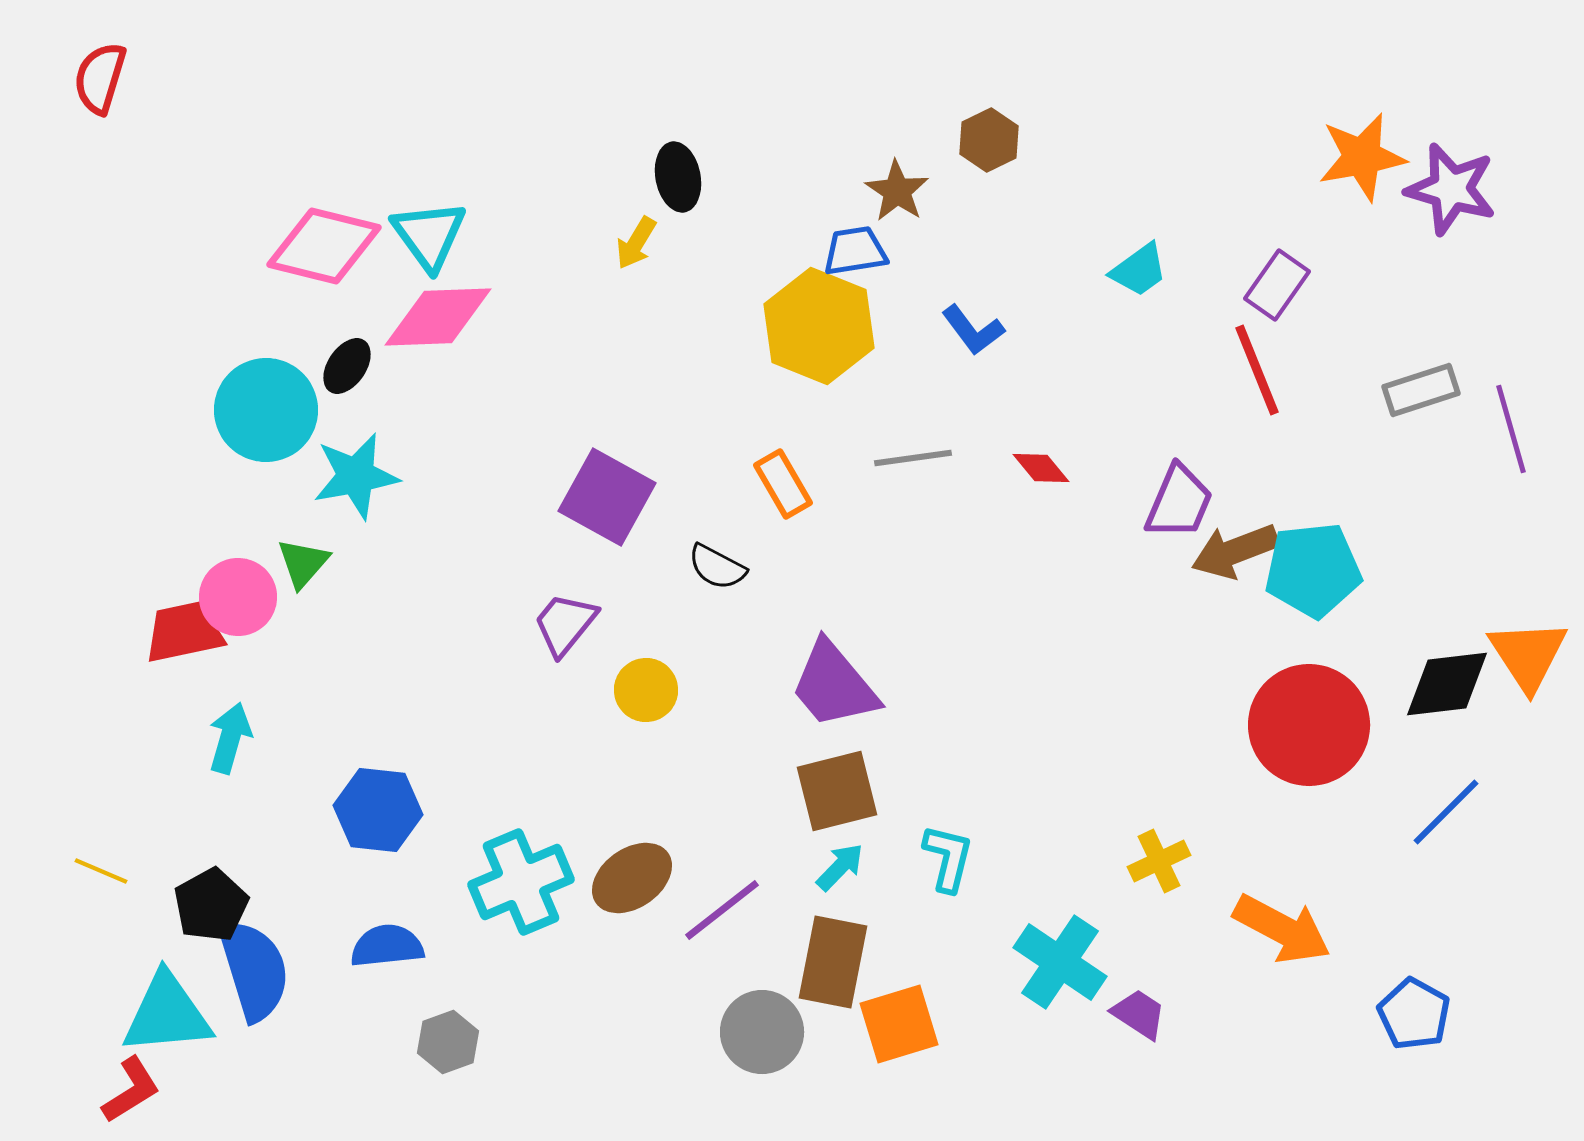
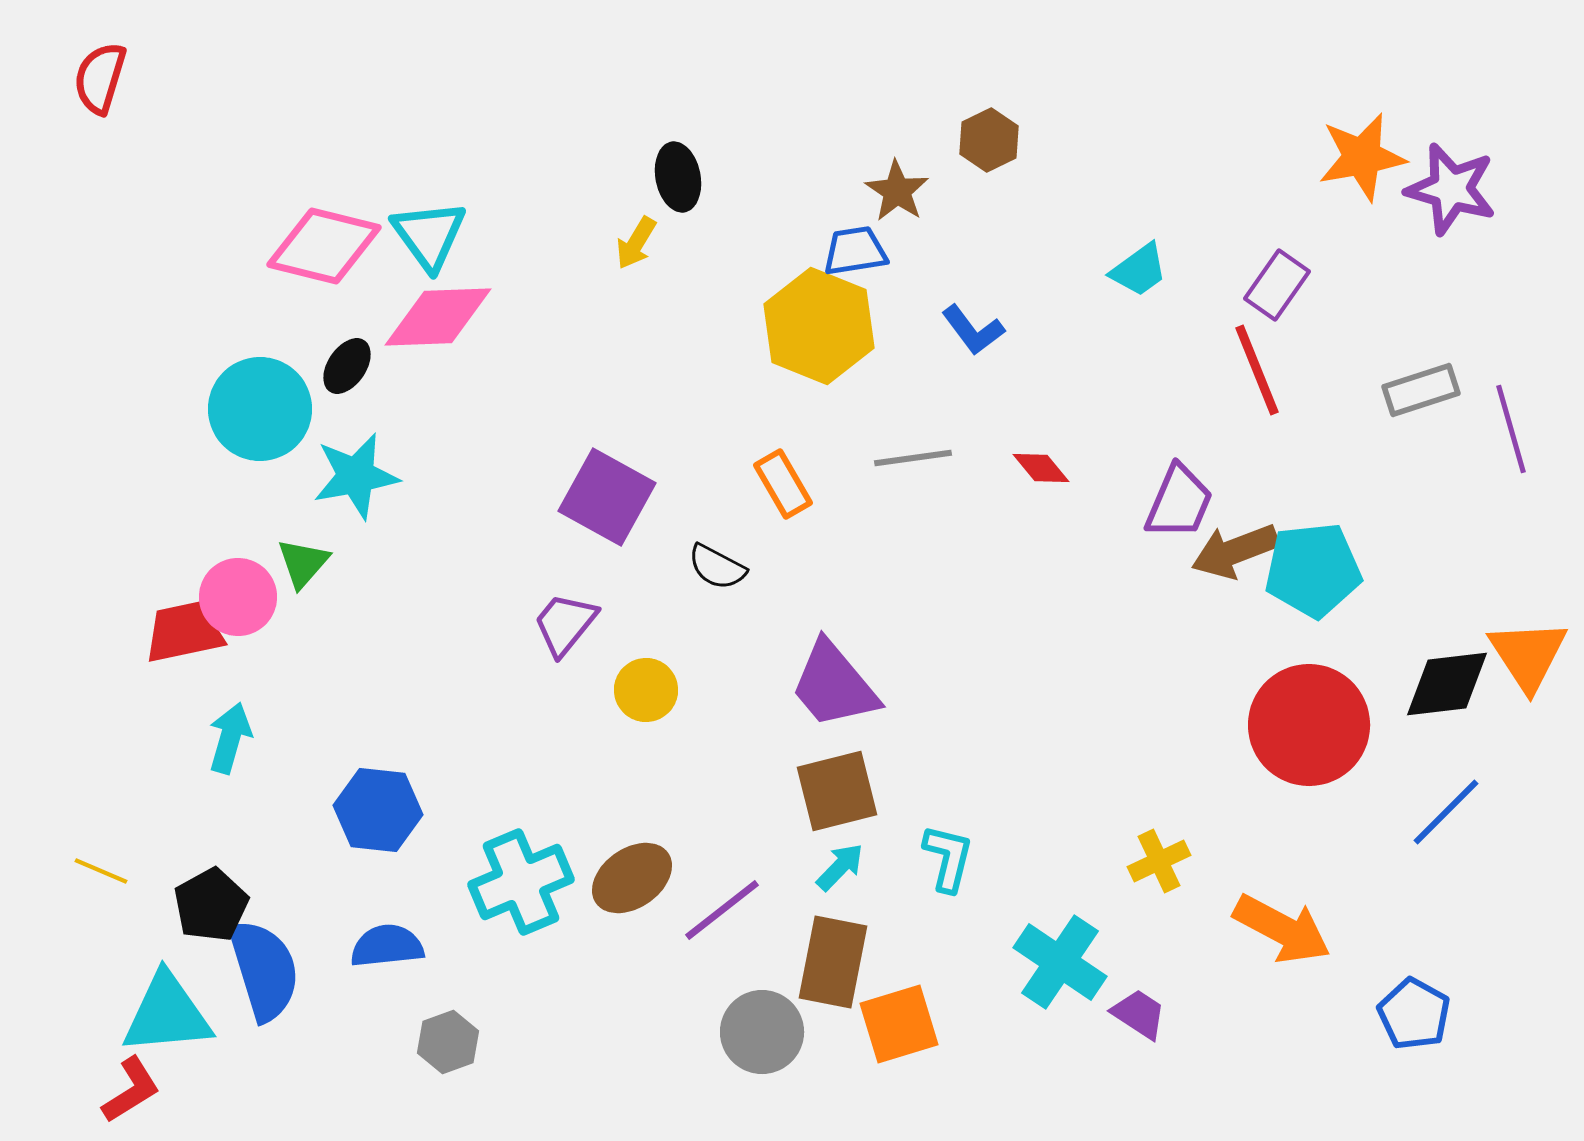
cyan circle at (266, 410): moved 6 px left, 1 px up
blue semicircle at (254, 970): moved 10 px right
